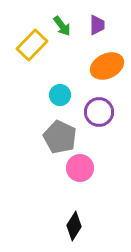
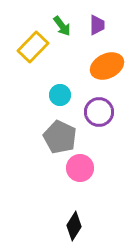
yellow rectangle: moved 1 px right, 2 px down
